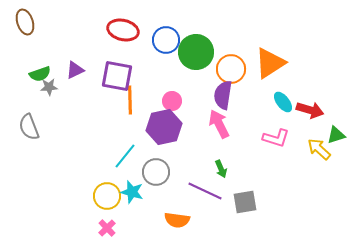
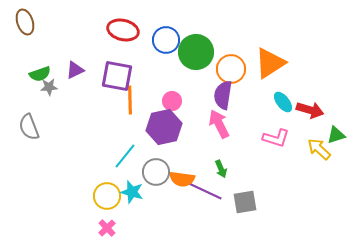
orange semicircle: moved 5 px right, 41 px up
